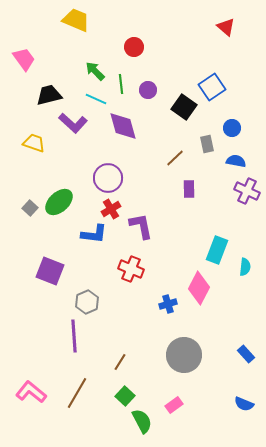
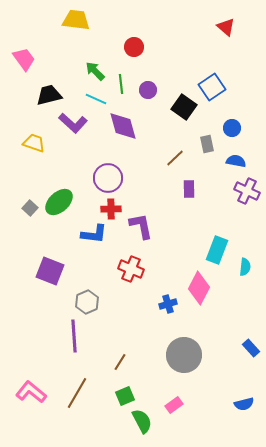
yellow trapezoid at (76, 20): rotated 16 degrees counterclockwise
red cross at (111, 209): rotated 30 degrees clockwise
blue rectangle at (246, 354): moved 5 px right, 6 px up
green square at (125, 396): rotated 24 degrees clockwise
blue semicircle at (244, 404): rotated 36 degrees counterclockwise
